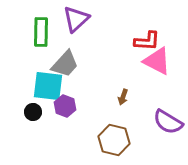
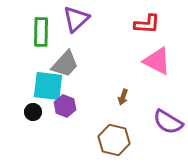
red L-shape: moved 17 px up
